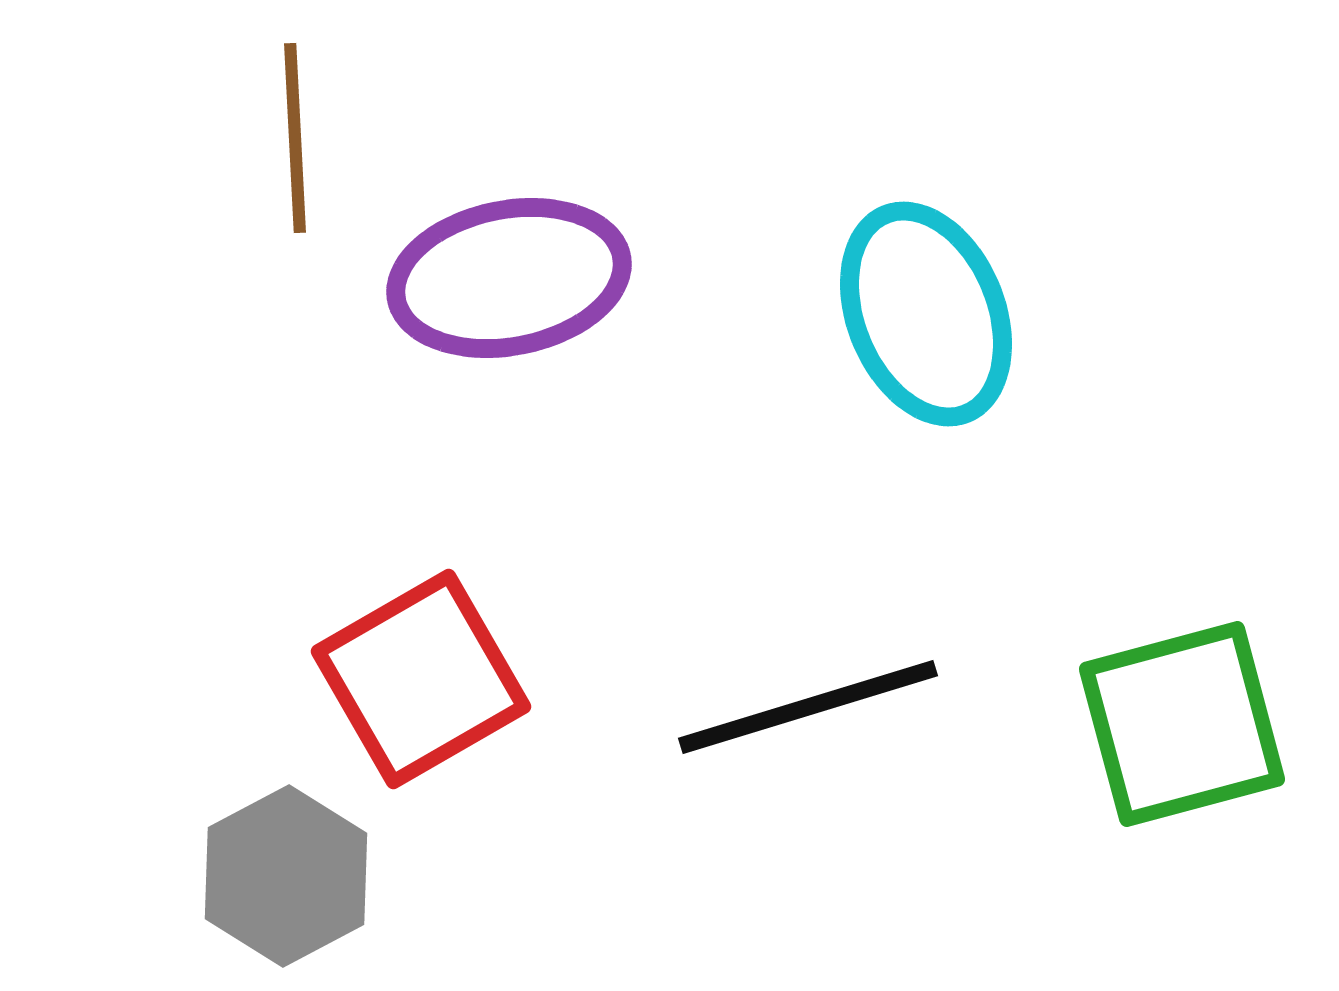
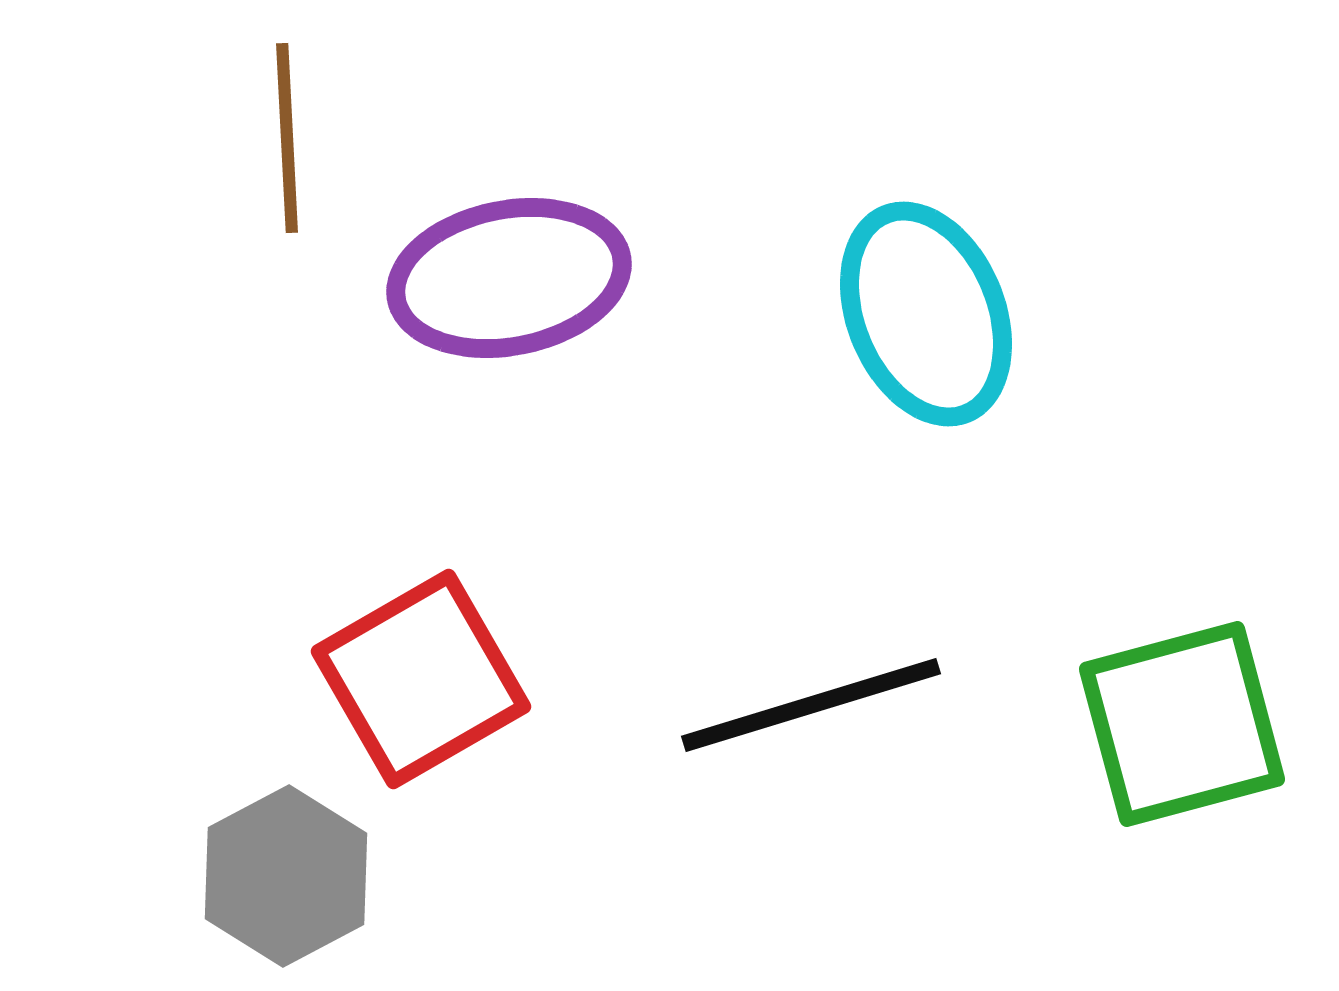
brown line: moved 8 px left
black line: moved 3 px right, 2 px up
